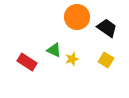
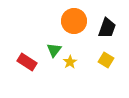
orange circle: moved 3 px left, 4 px down
black trapezoid: rotated 75 degrees clockwise
green triangle: rotated 42 degrees clockwise
yellow star: moved 2 px left, 3 px down; rotated 16 degrees counterclockwise
